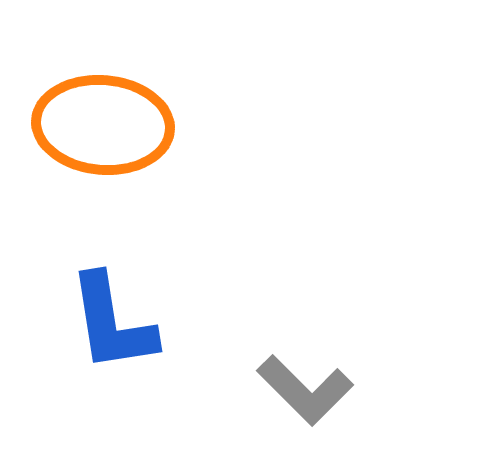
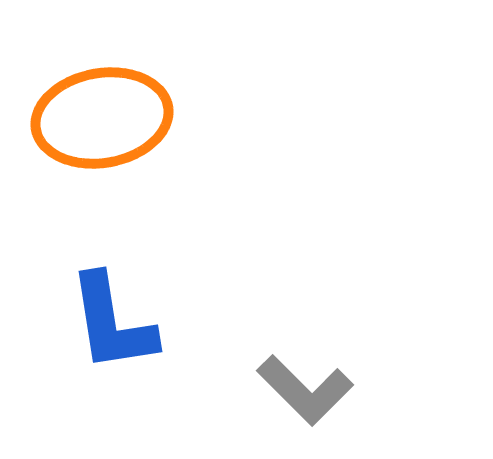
orange ellipse: moved 1 px left, 7 px up; rotated 15 degrees counterclockwise
